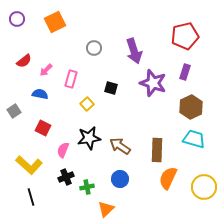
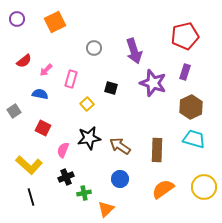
orange semicircle: moved 5 px left, 11 px down; rotated 30 degrees clockwise
green cross: moved 3 px left, 6 px down
